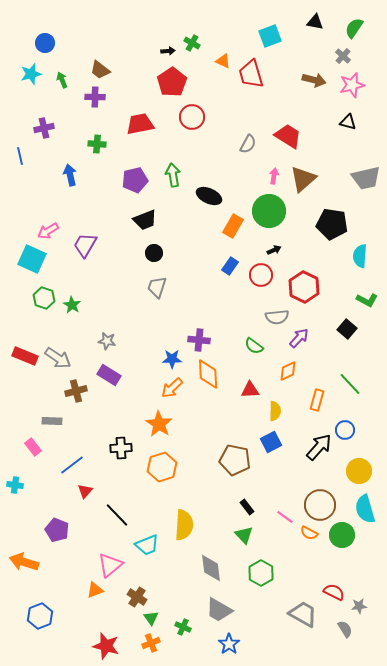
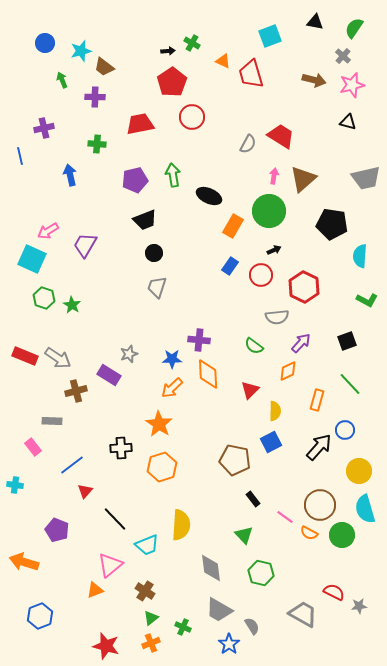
brown trapezoid at (100, 70): moved 4 px right, 3 px up
cyan star at (31, 74): moved 50 px right, 23 px up
red trapezoid at (288, 136): moved 7 px left
black square at (347, 329): moved 12 px down; rotated 30 degrees clockwise
purple arrow at (299, 338): moved 2 px right, 5 px down
gray star at (107, 341): moved 22 px right, 13 px down; rotated 30 degrees counterclockwise
red triangle at (250, 390): rotated 42 degrees counterclockwise
black rectangle at (247, 507): moved 6 px right, 8 px up
black line at (117, 515): moved 2 px left, 4 px down
yellow semicircle at (184, 525): moved 3 px left
green hexagon at (261, 573): rotated 15 degrees counterclockwise
brown cross at (137, 597): moved 8 px right, 6 px up
green triangle at (151, 618): rotated 28 degrees clockwise
gray semicircle at (345, 629): moved 93 px left, 3 px up
